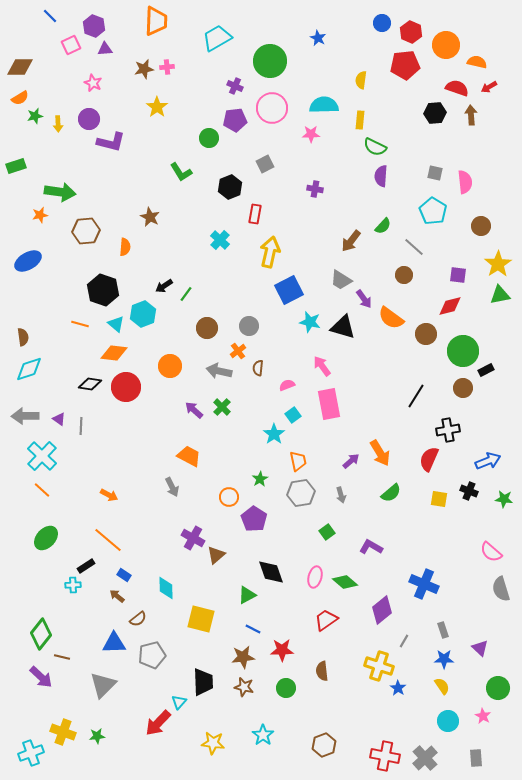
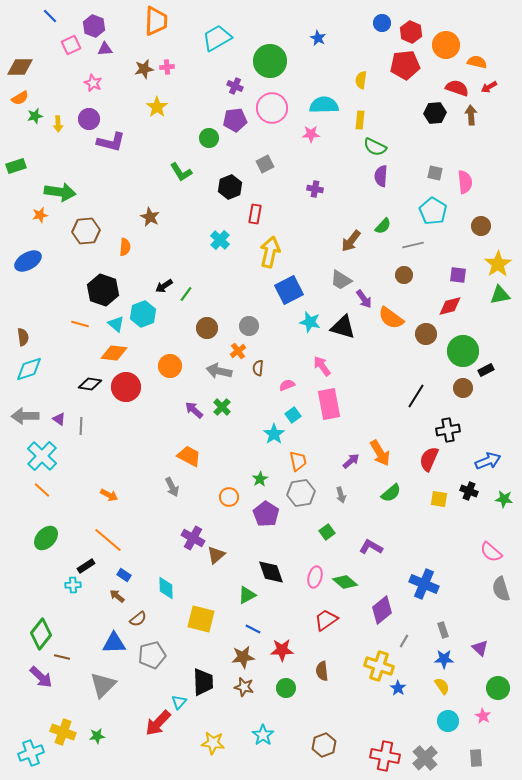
gray line at (414, 247): moved 1 px left, 2 px up; rotated 55 degrees counterclockwise
purple pentagon at (254, 519): moved 12 px right, 5 px up
